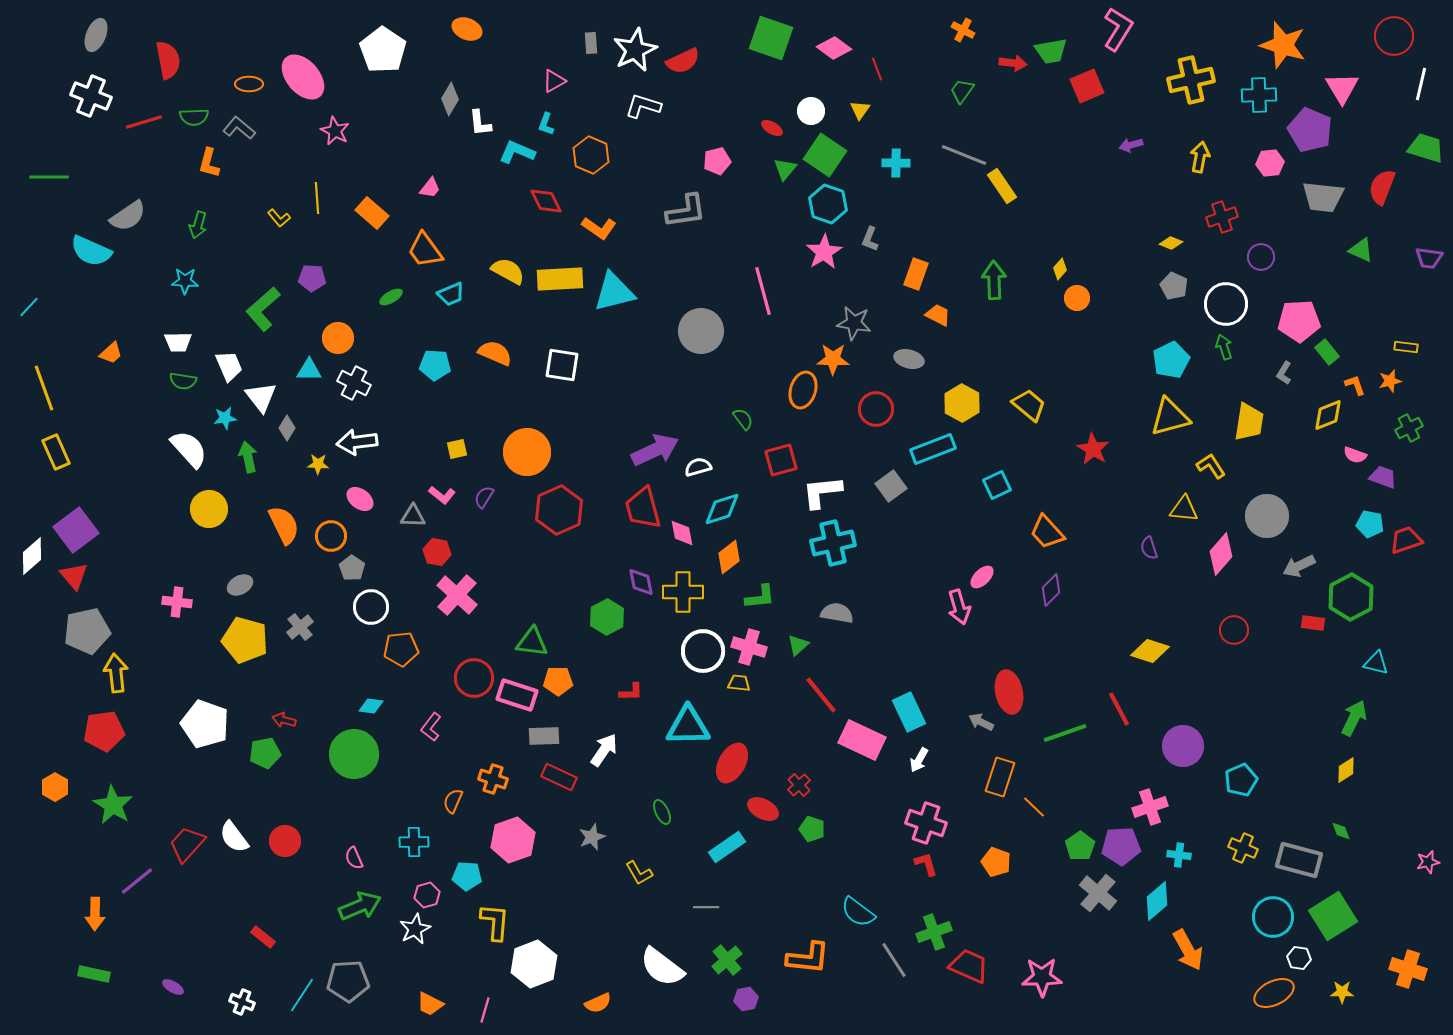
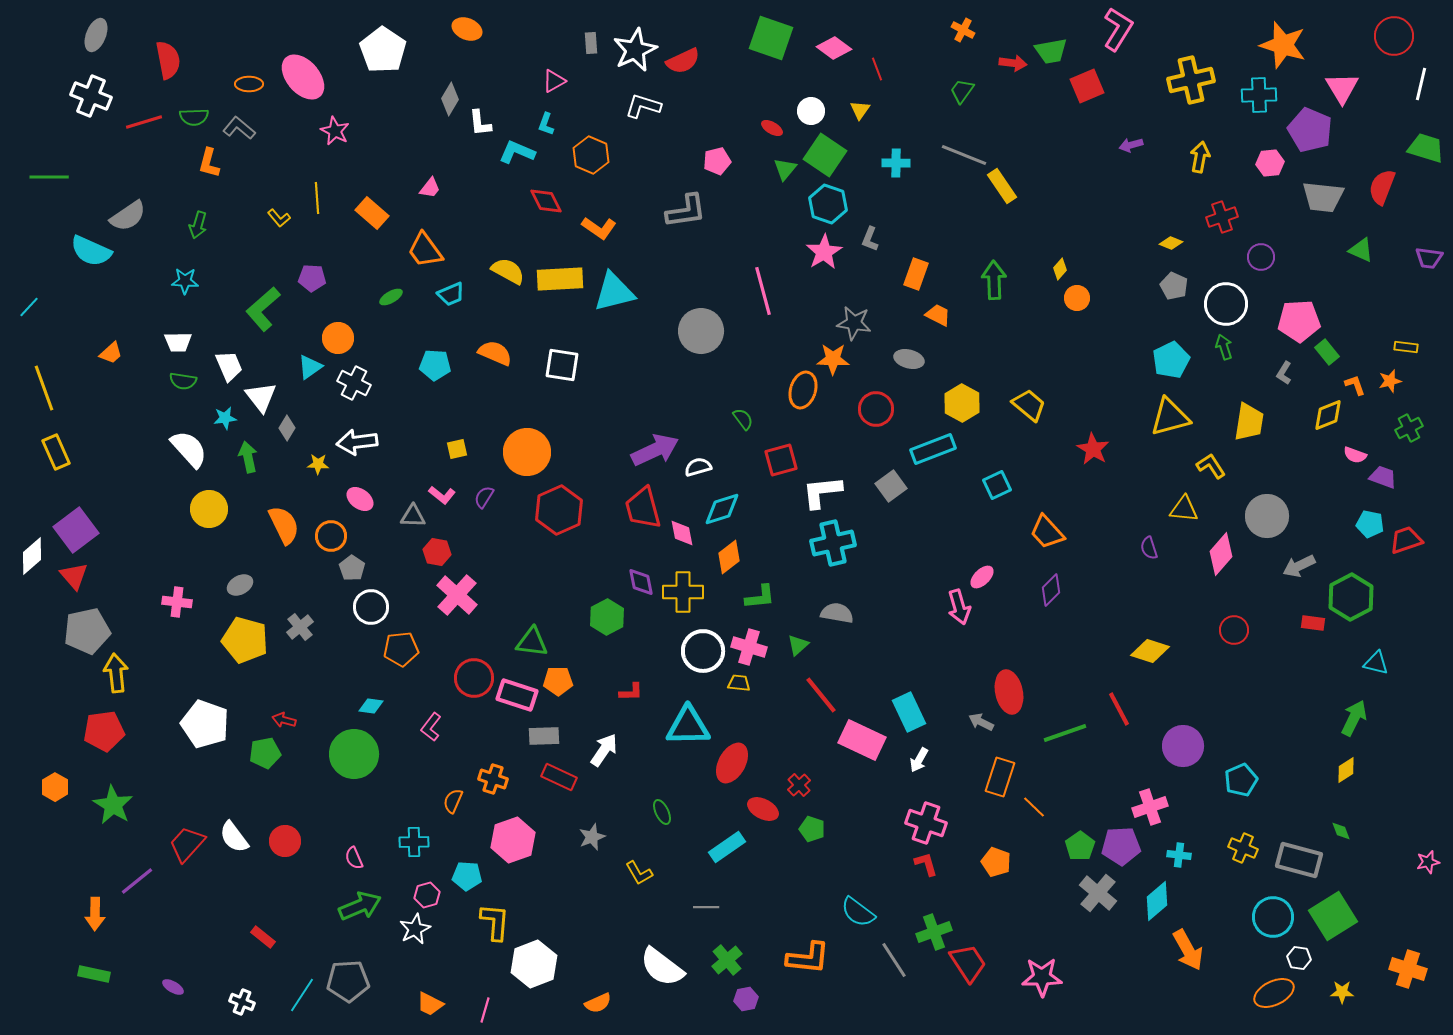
cyan triangle at (309, 370): moved 1 px right, 3 px up; rotated 36 degrees counterclockwise
red trapezoid at (969, 966): moved 1 px left, 3 px up; rotated 33 degrees clockwise
